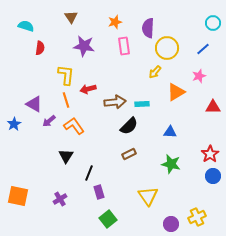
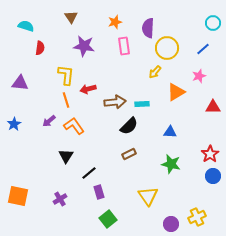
purple triangle: moved 14 px left, 21 px up; rotated 24 degrees counterclockwise
black line: rotated 28 degrees clockwise
